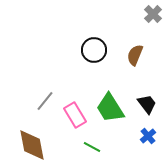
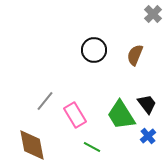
green trapezoid: moved 11 px right, 7 px down
